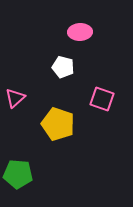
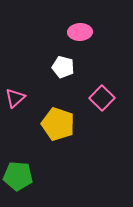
pink square: moved 1 px up; rotated 25 degrees clockwise
green pentagon: moved 2 px down
